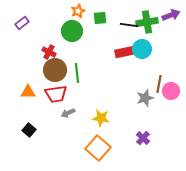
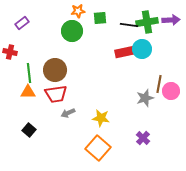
orange star: rotated 16 degrees clockwise
purple arrow: moved 5 px down; rotated 18 degrees clockwise
red cross: moved 39 px left; rotated 16 degrees counterclockwise
green line: moved 48 px left
